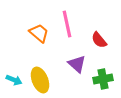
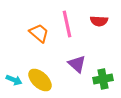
red semicircle: moved 19 px up; rotated 48 degrees counterclockwise
yellow ellipse: rotated 25 degrees counterclockwise
